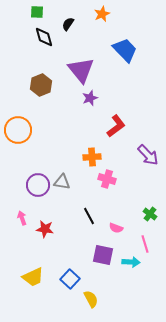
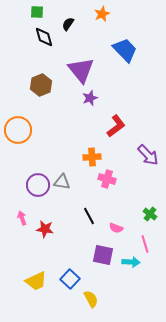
yellow trapezoid: moved 3 px right, 4 px down
